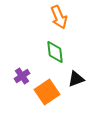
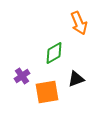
orange arrow: moved 20 px right, 6 px down
green diamond: moved 1 px left, 1 px down; rotated 65 degrees clockwise
orange square: rotated 25 degrees clockwise
